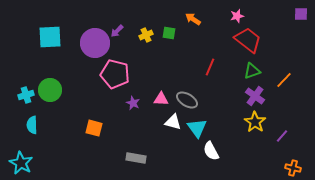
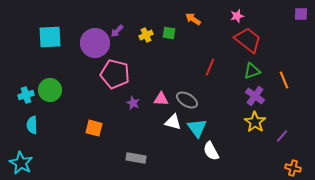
orange line: rotated 66 degrees counterclockwise
